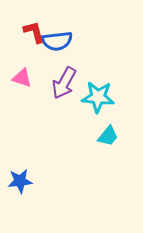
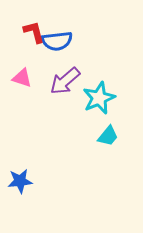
purple arrow: moved 1 px right, 2 px up; rotated 20 degrees clockwise
cyan star: moved 1 px right, 1 px down; rotated 28 degrees counterclockwise
